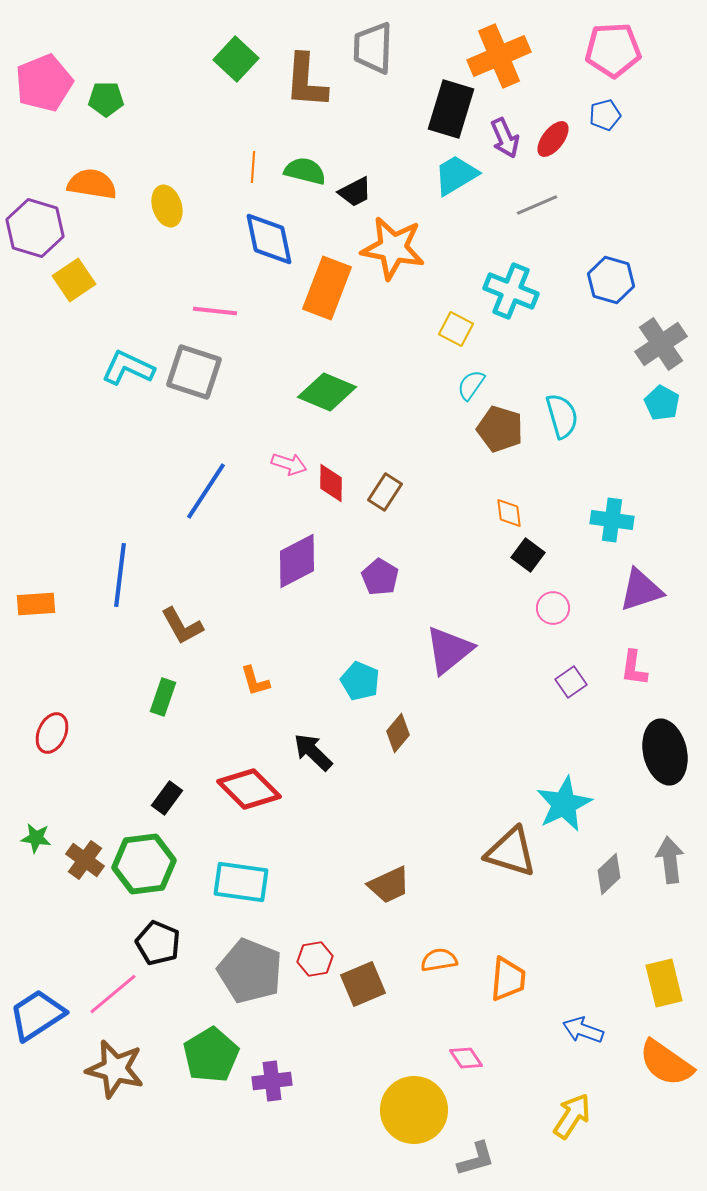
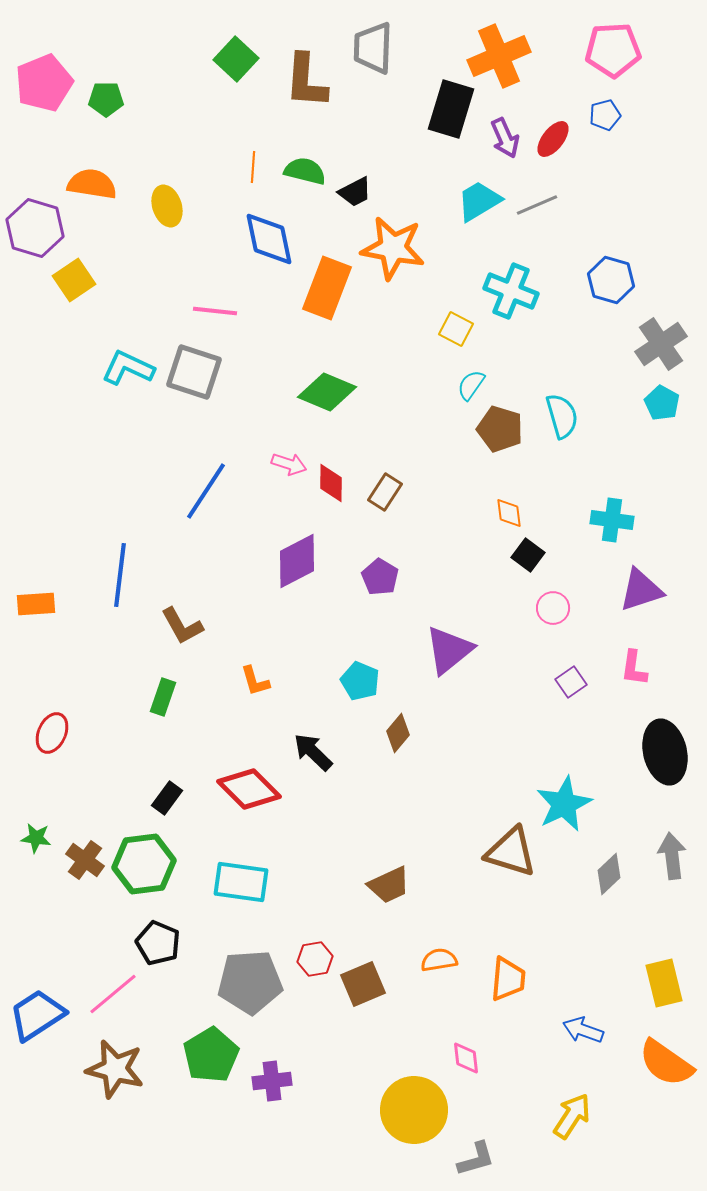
cyan trapezoid at (456, 175): moved 23 px right, 26 px down
gray arrow at (670, 860): moved 2 px right, 4 px up
gray pentagon at (250, 971): moved 11 px down; rotated 26 degrees counterclockwise
pink diamond at (466, 1058): rotated 28 degrees clockwise
